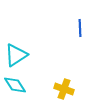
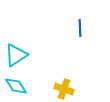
cyan diamond: moved 1 px right, 1 px down
